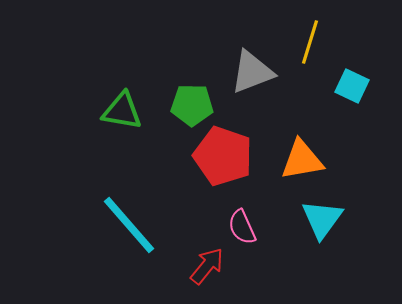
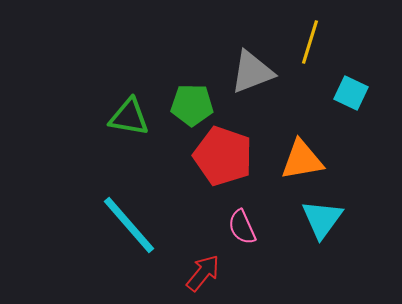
cyan square: moved 1 px left, 7 px down
green triangle: moved 7 px right, 6 px down
red arrow: moved 4 px left, 7 px down
